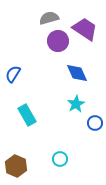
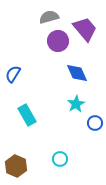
gray semicircle: moved 1 px up
purple trapezoid: rotated 16 degrees clockwise
